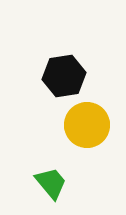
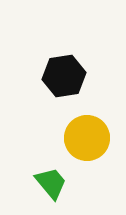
yellow circle: moved 13 px down
